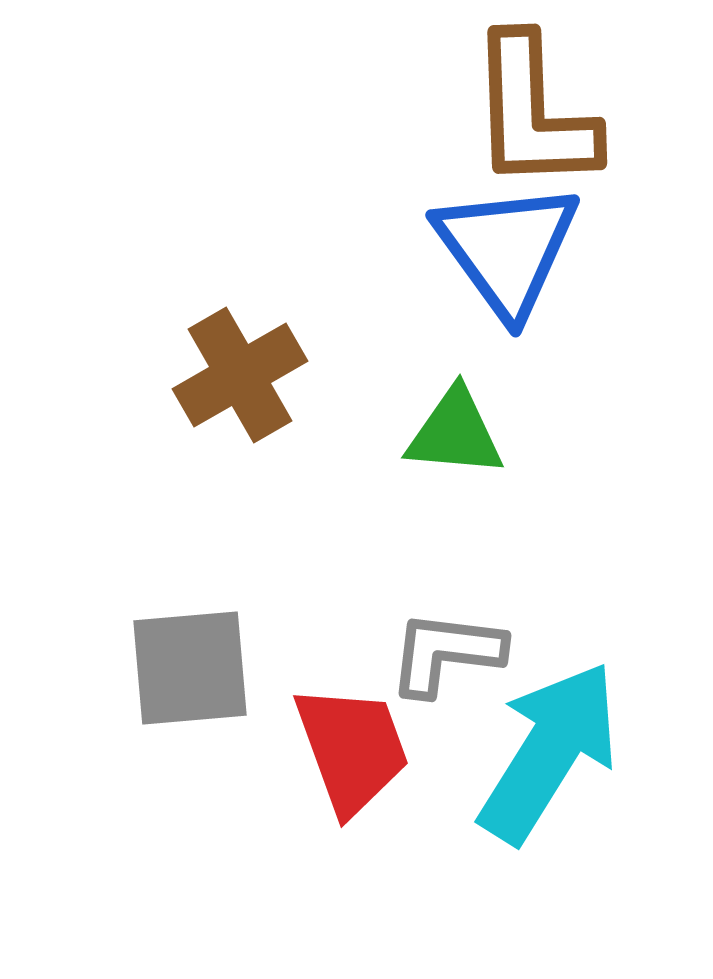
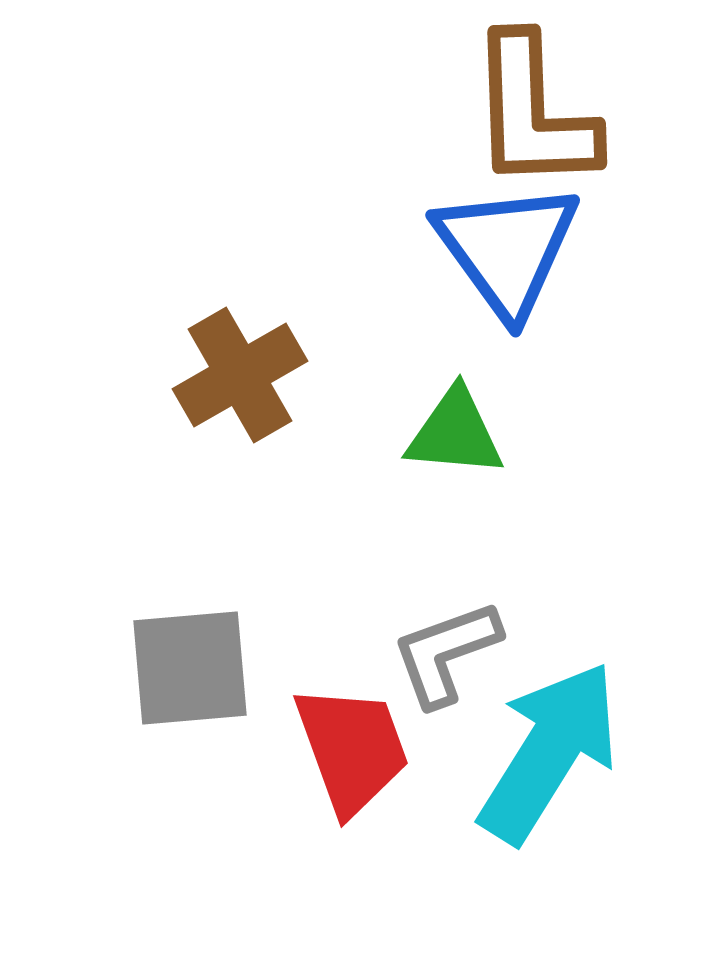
gray L-shape: rotated 27 degrees counterclockwise
